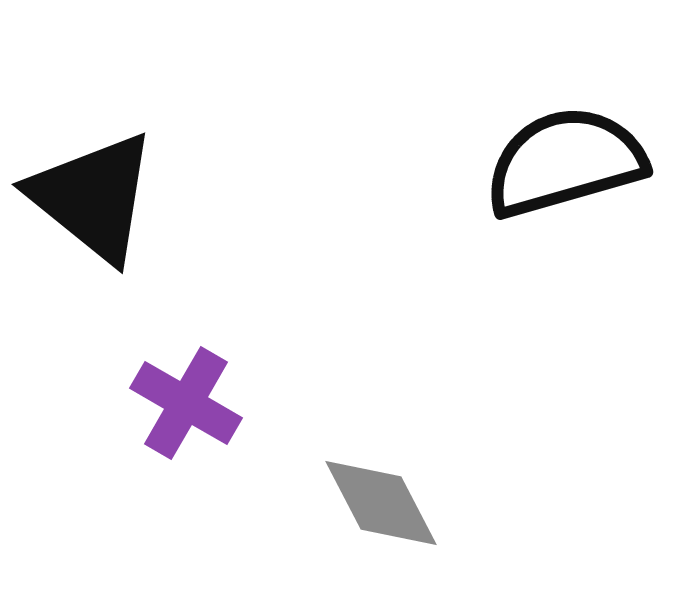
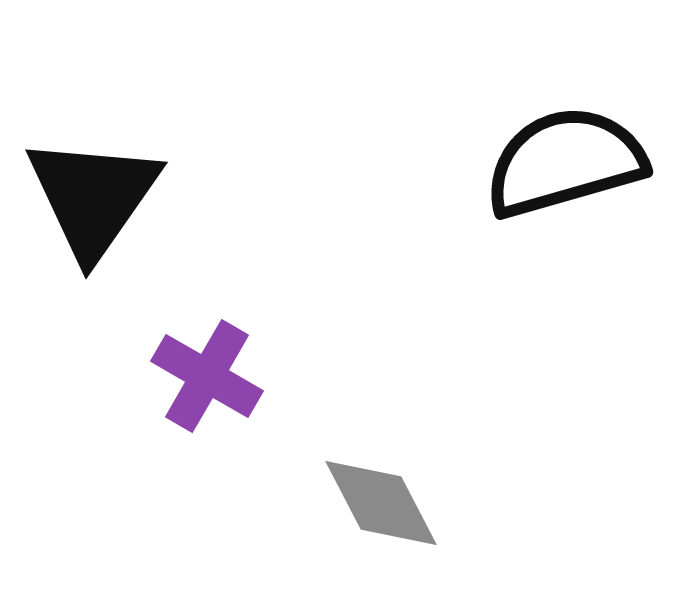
black triangle: rotated 26 degrees clockwise
purple cross: moved 21 px right, 27 px up
